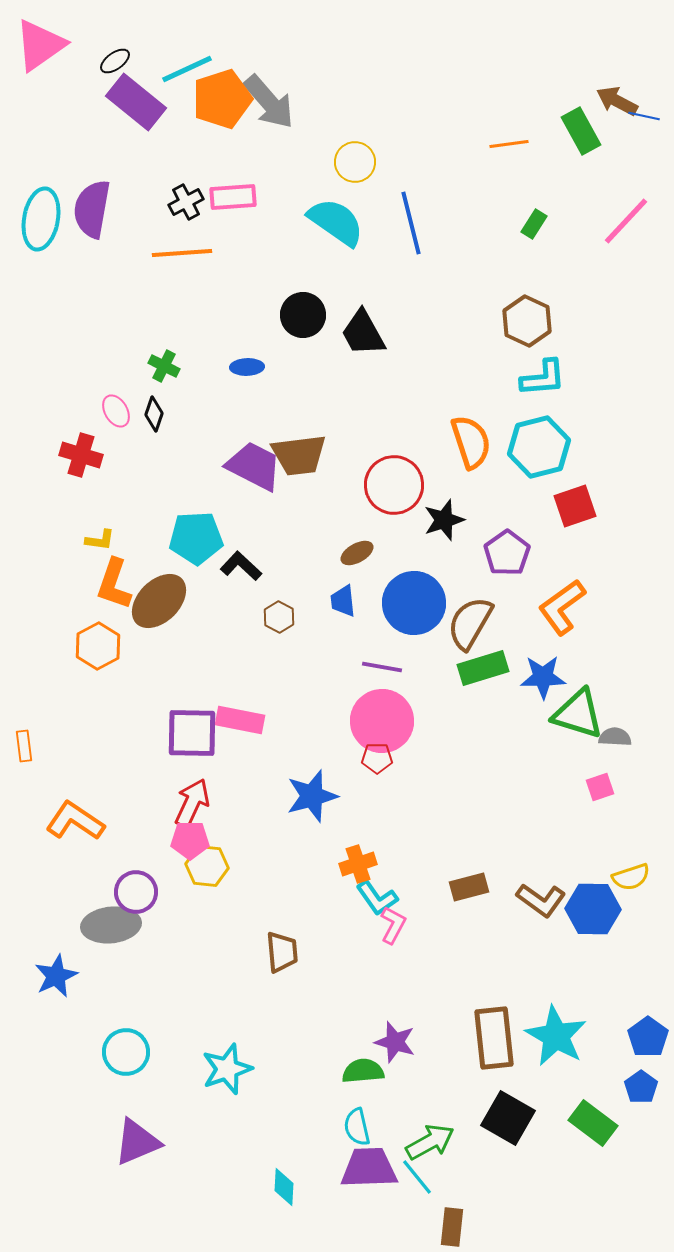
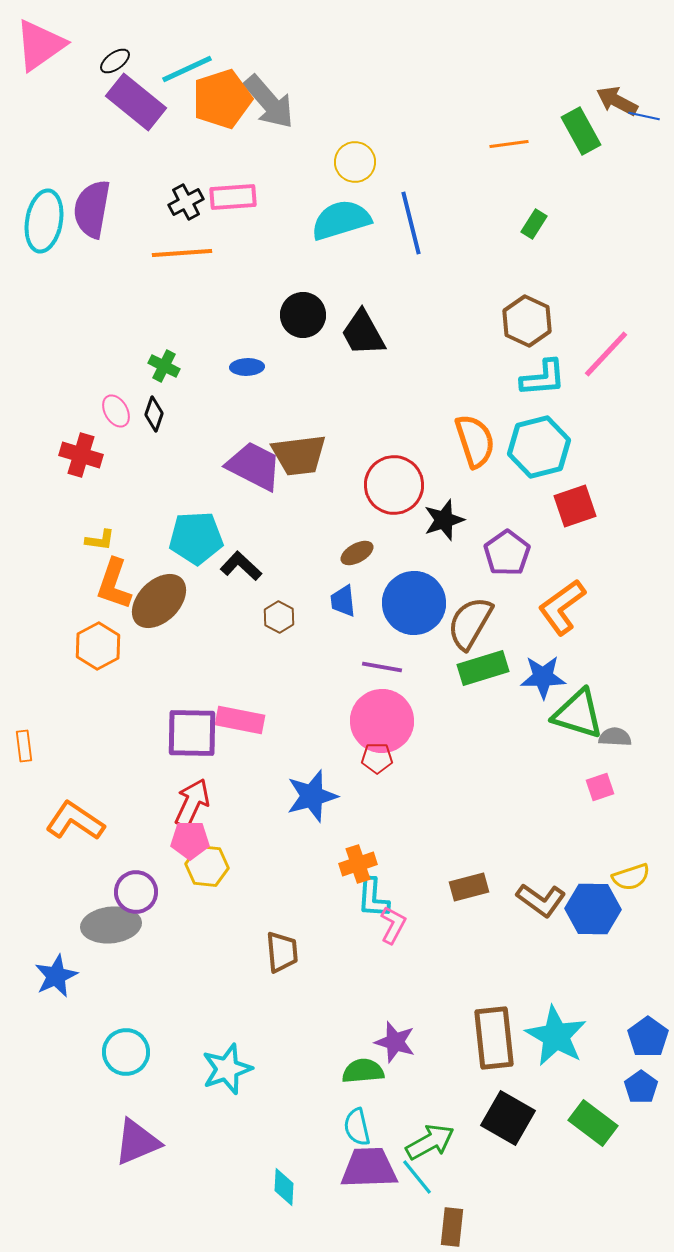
cyan ellipse at (41, 219): moved 3 px right, 2 px down
pink line at (626, 221): moved 20 px left, 133 px down
cyan semicircle at (336, 222): moved 5 px right, 2 px up; rotated 52 degrees counterclockwise
orange semicircle at (471, 442): moved 4 px right, 1 px up
cyan L-shape at (377, 898): moved 4 px left; rotated 39 degrees clockwise
